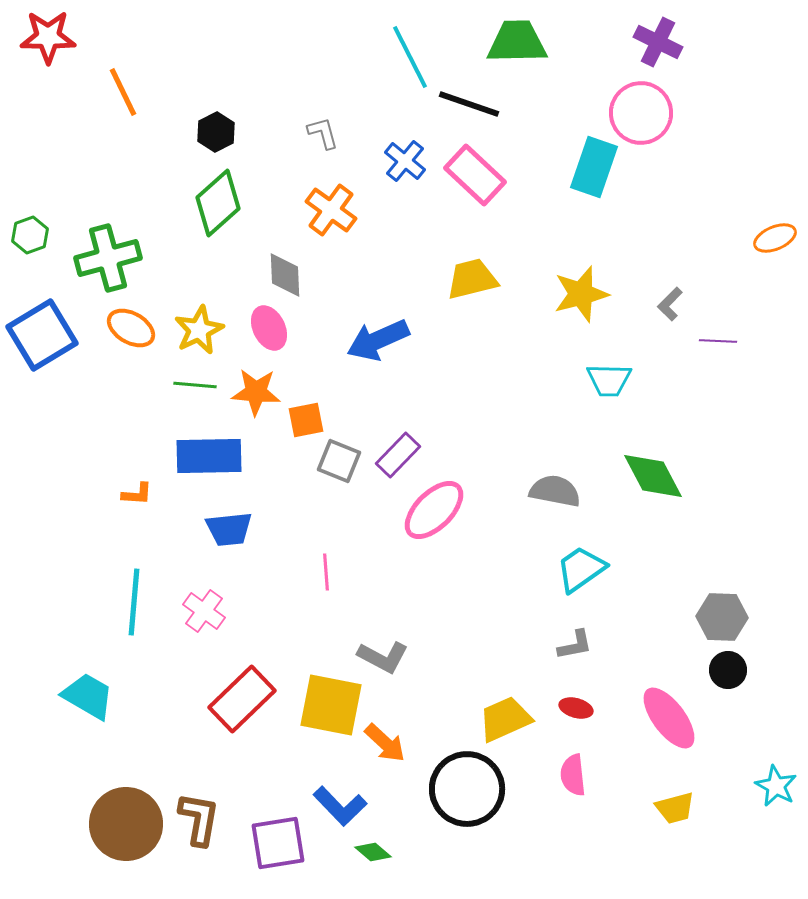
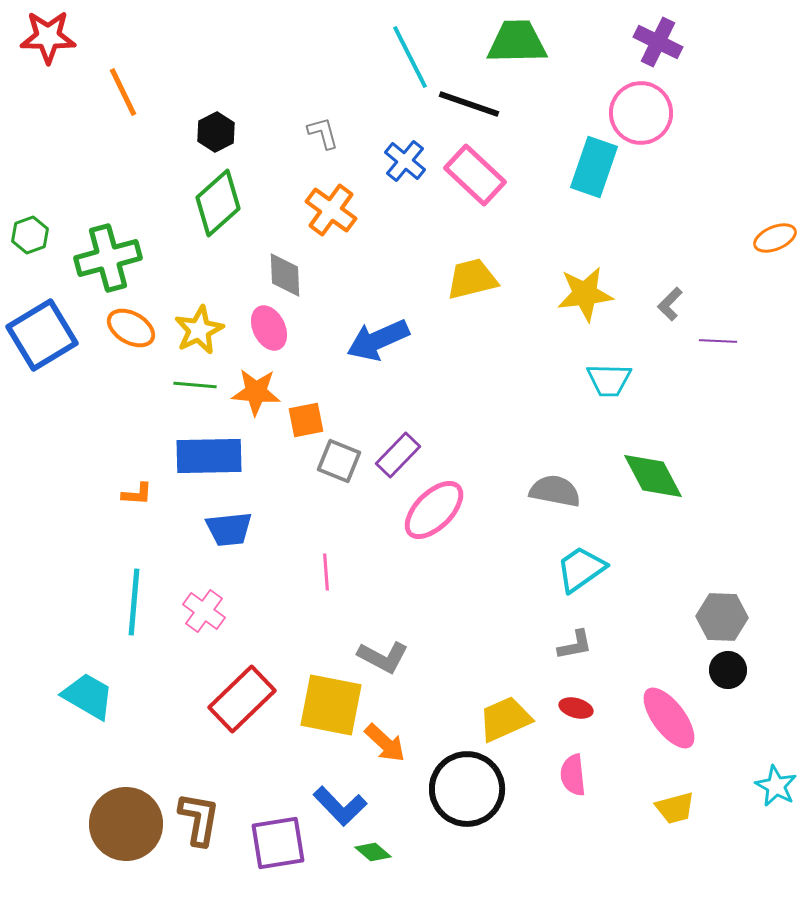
yellow star at (581, 294): moved 4 px right; rotated 8 degrees clockwise
